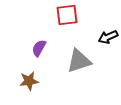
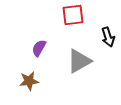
red square: moved 6 px right
black arrow: rotated 84 degrees counterclockwise
gray triangle: rotated 12 degrees counterclockwise
